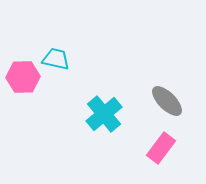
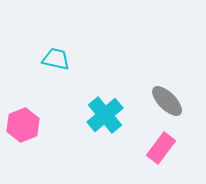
pink hexagon: moved 48 px down; rotated 20 degrees counterclockwise
cyan cross: moved 1 px right, 1 px down
